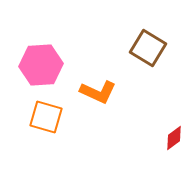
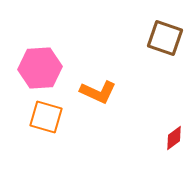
brown square: moved 17 px right, 10 px up; rotated 12 degrees counterclockwise
pink hexagon: moved 1 px left, 3 px down
